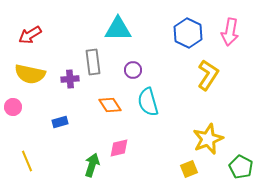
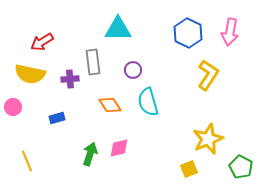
red arrow: moved 12 px right, 7 px down
blue rectangle: moved 3 px left, 4 px up
green arrow: moved 2 px left, 11 px up
